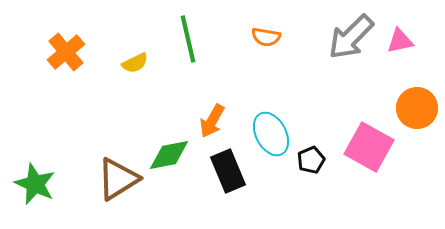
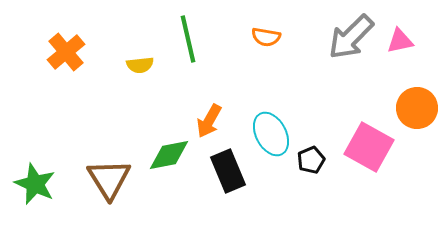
yellow semicircle: moved 5 px right, 2 px down; rotated 20 degrees clockwise
orange arrow: moved 3 px left
brown triangle: moved 9 px left; rotated 30 degrees counterclockwise
